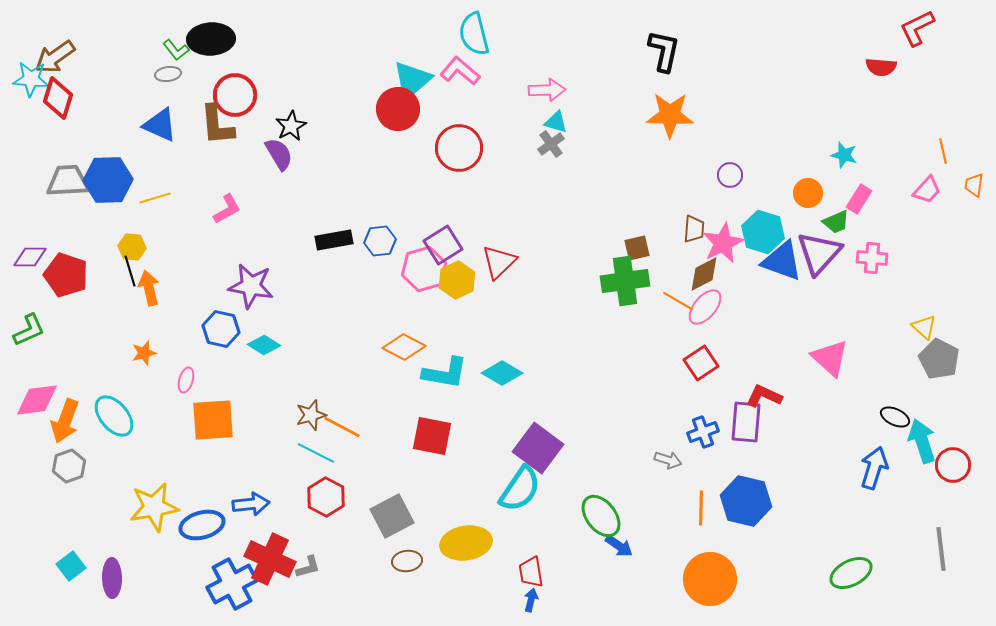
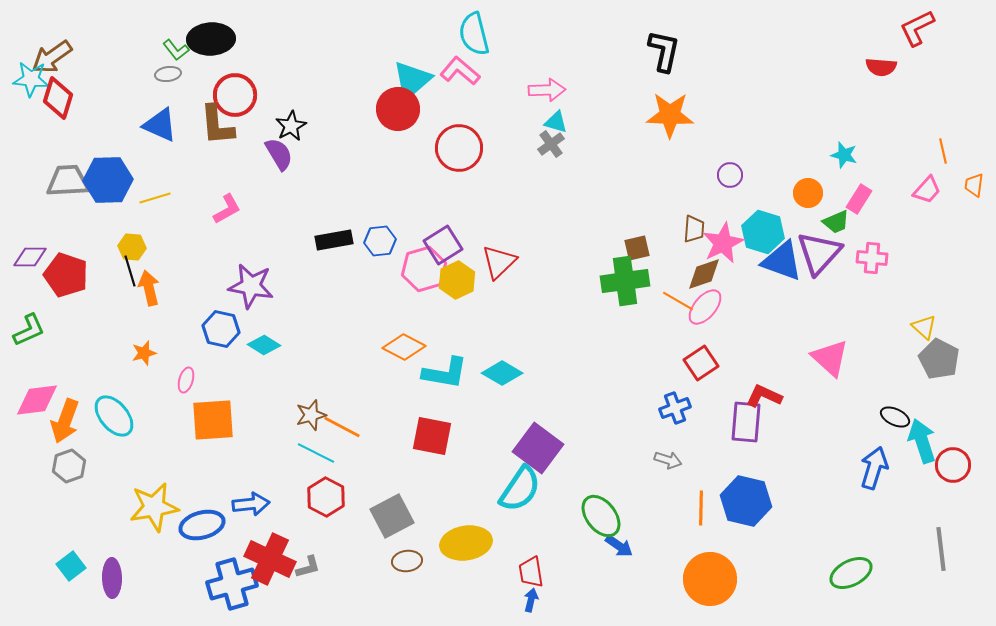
brown arrow at (55, 57): moved 3 px left
brown diamond at (704, 274): rotated 9 degrees clockwise
blue cross at (703, 432): moved 28 px left, 24 px up
blue cross at (232, 584): rotated 12 degrees clockwise
